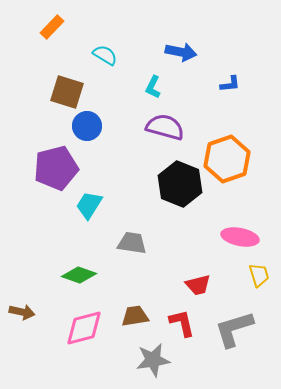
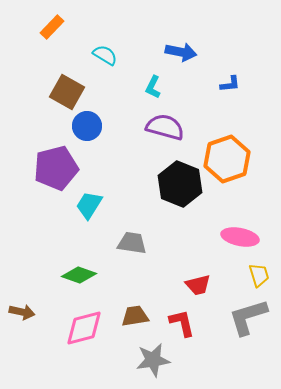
brown square: rotated 12 degrees clockwise
gray L-shape: moved 14 px right, 12 px up
